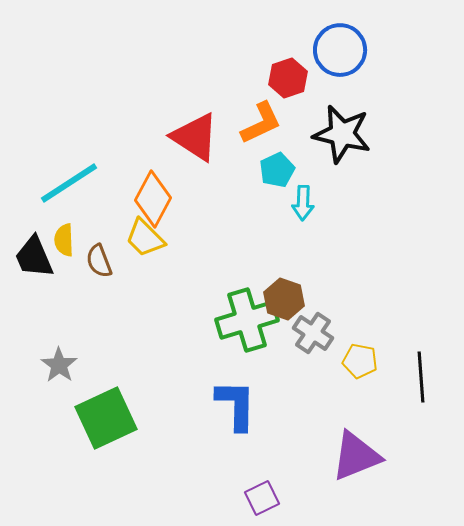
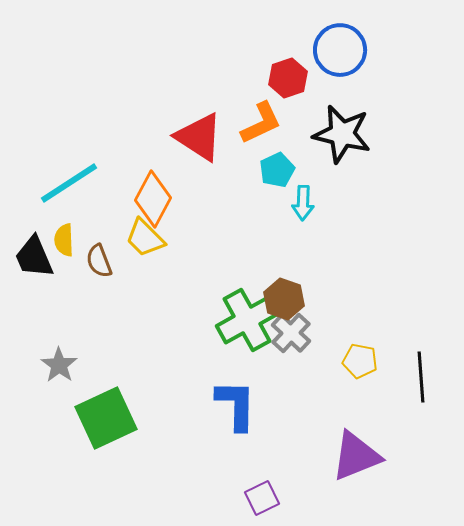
red triangle: moved 4 px right
green cross: rotated 12 degrees counterclockwise
gray cross: moved 22 px left; rotated 9 degrees clockwise
